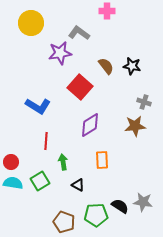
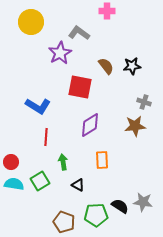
yellow circle: moved 1 px up
purple star: rotated 20 degrees counterclockwise
black star: rotated 18 degrees counterclockwise
red square: rotated 30 degrees counterclockwise
red line: moved 4 px up
cyan semicircle: moved 1 px right, 1 px down
